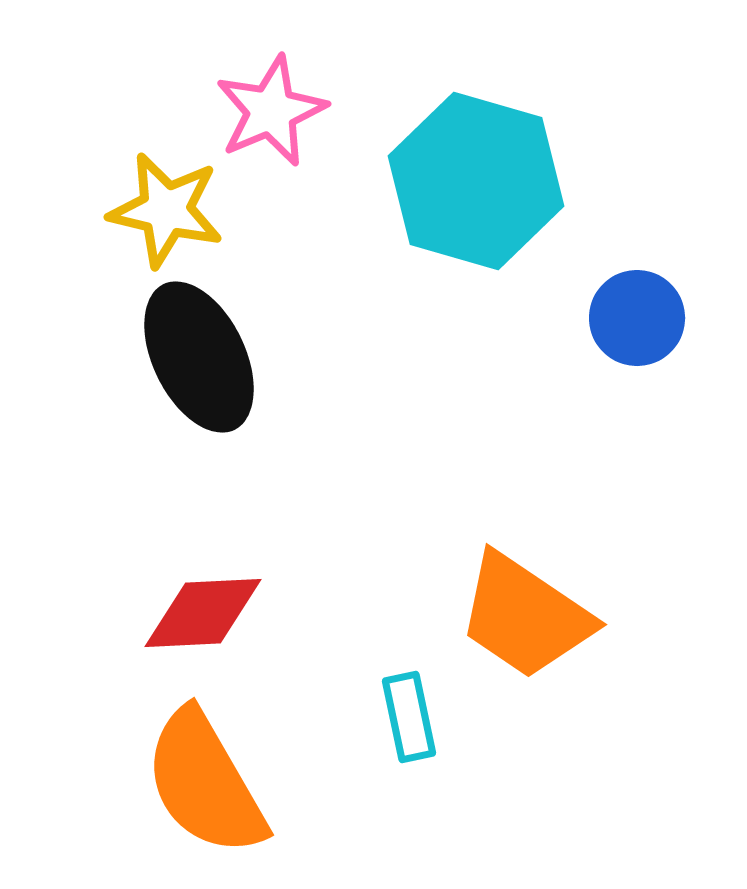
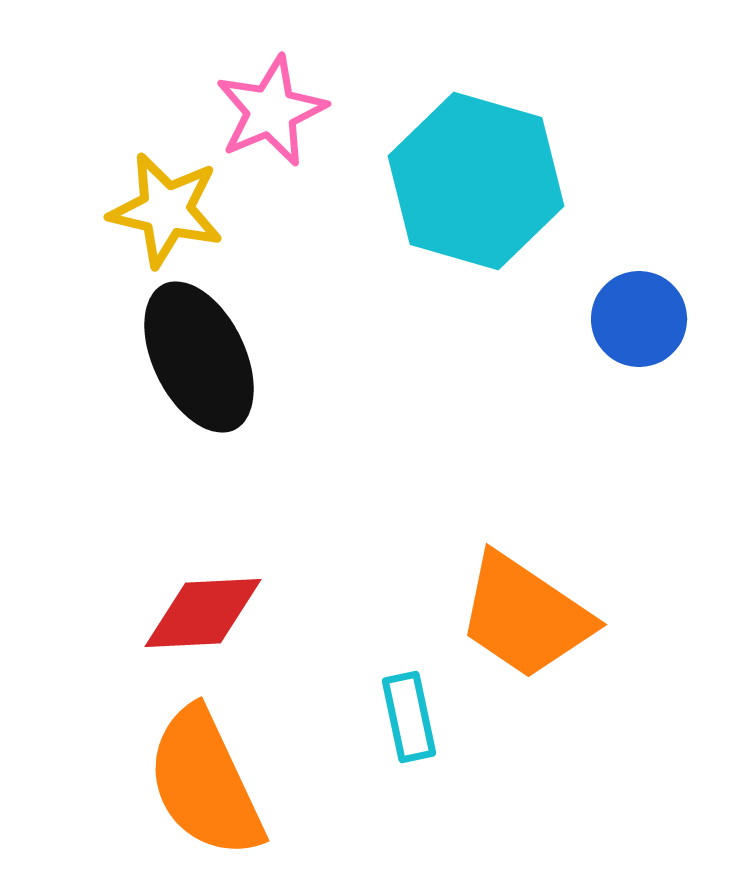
blue circle: moved 2 px right, 1 px down
orange semicircle: rotated 5 degrees clockwise
